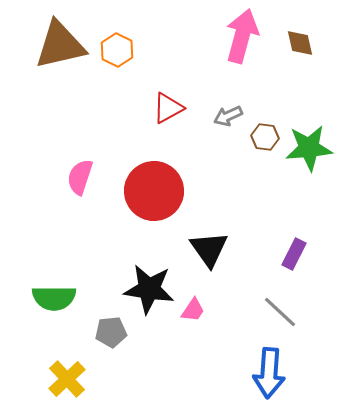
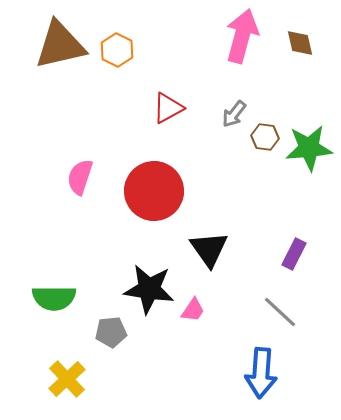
gray arrow: moved 6 px right, 2 px up; rotated 28 degrees counterclockwise
blue arrow: moved 8 px left
